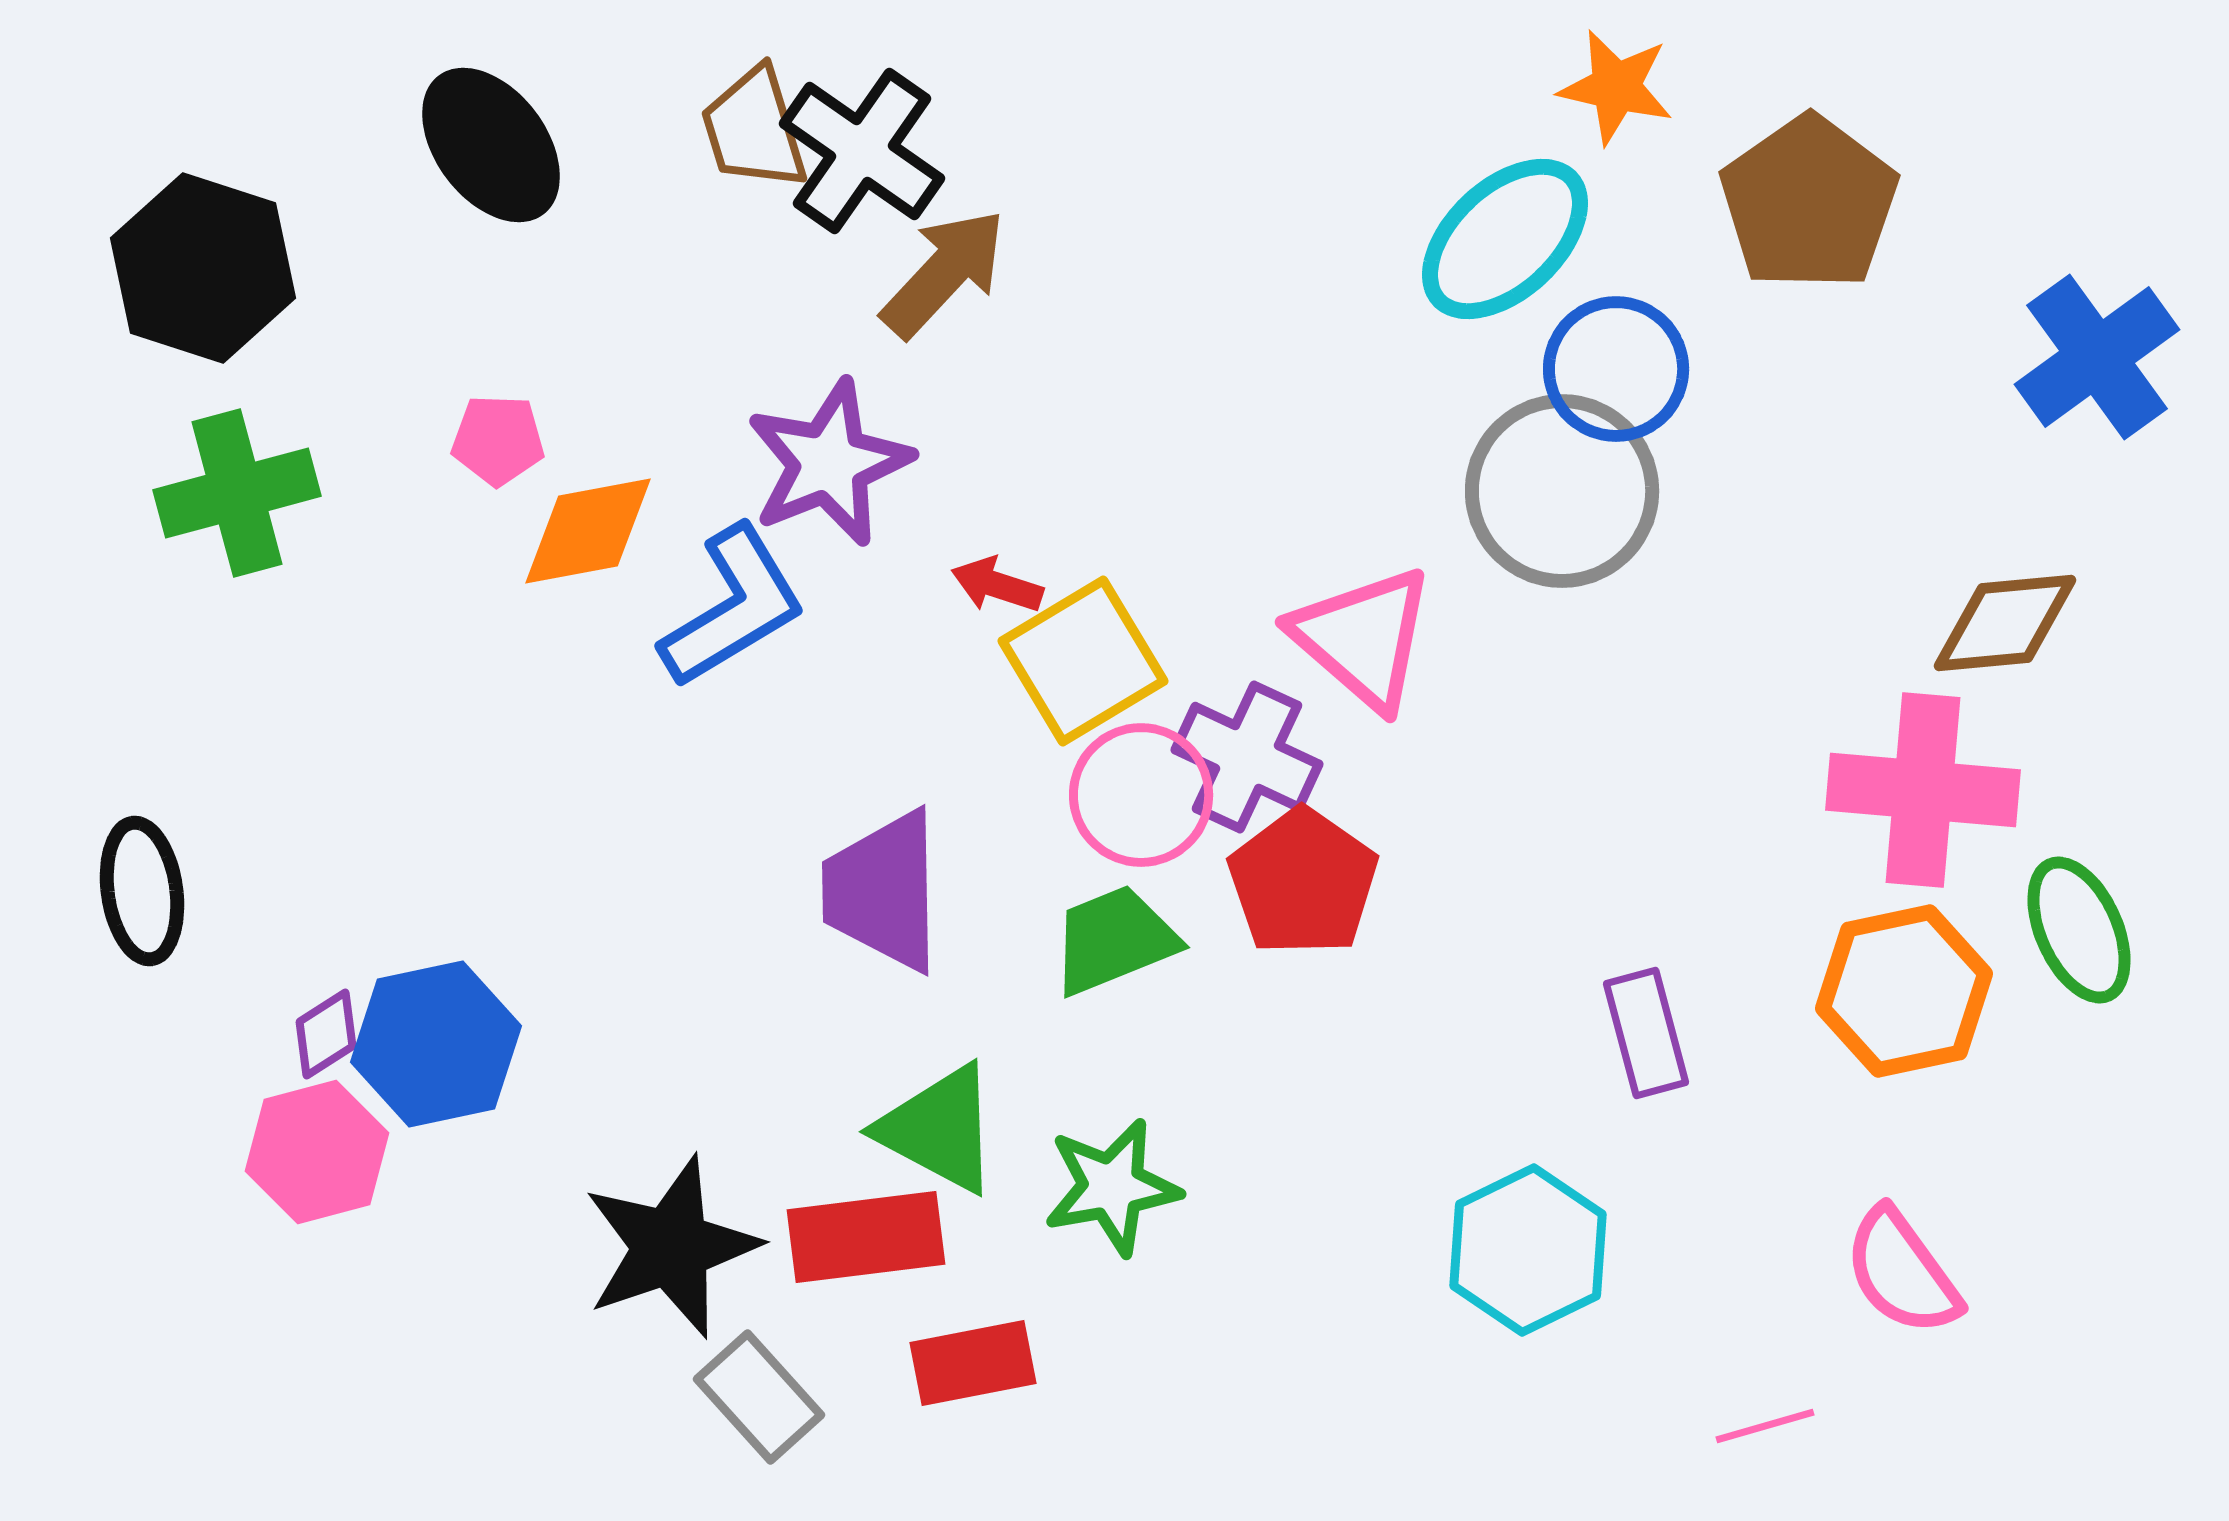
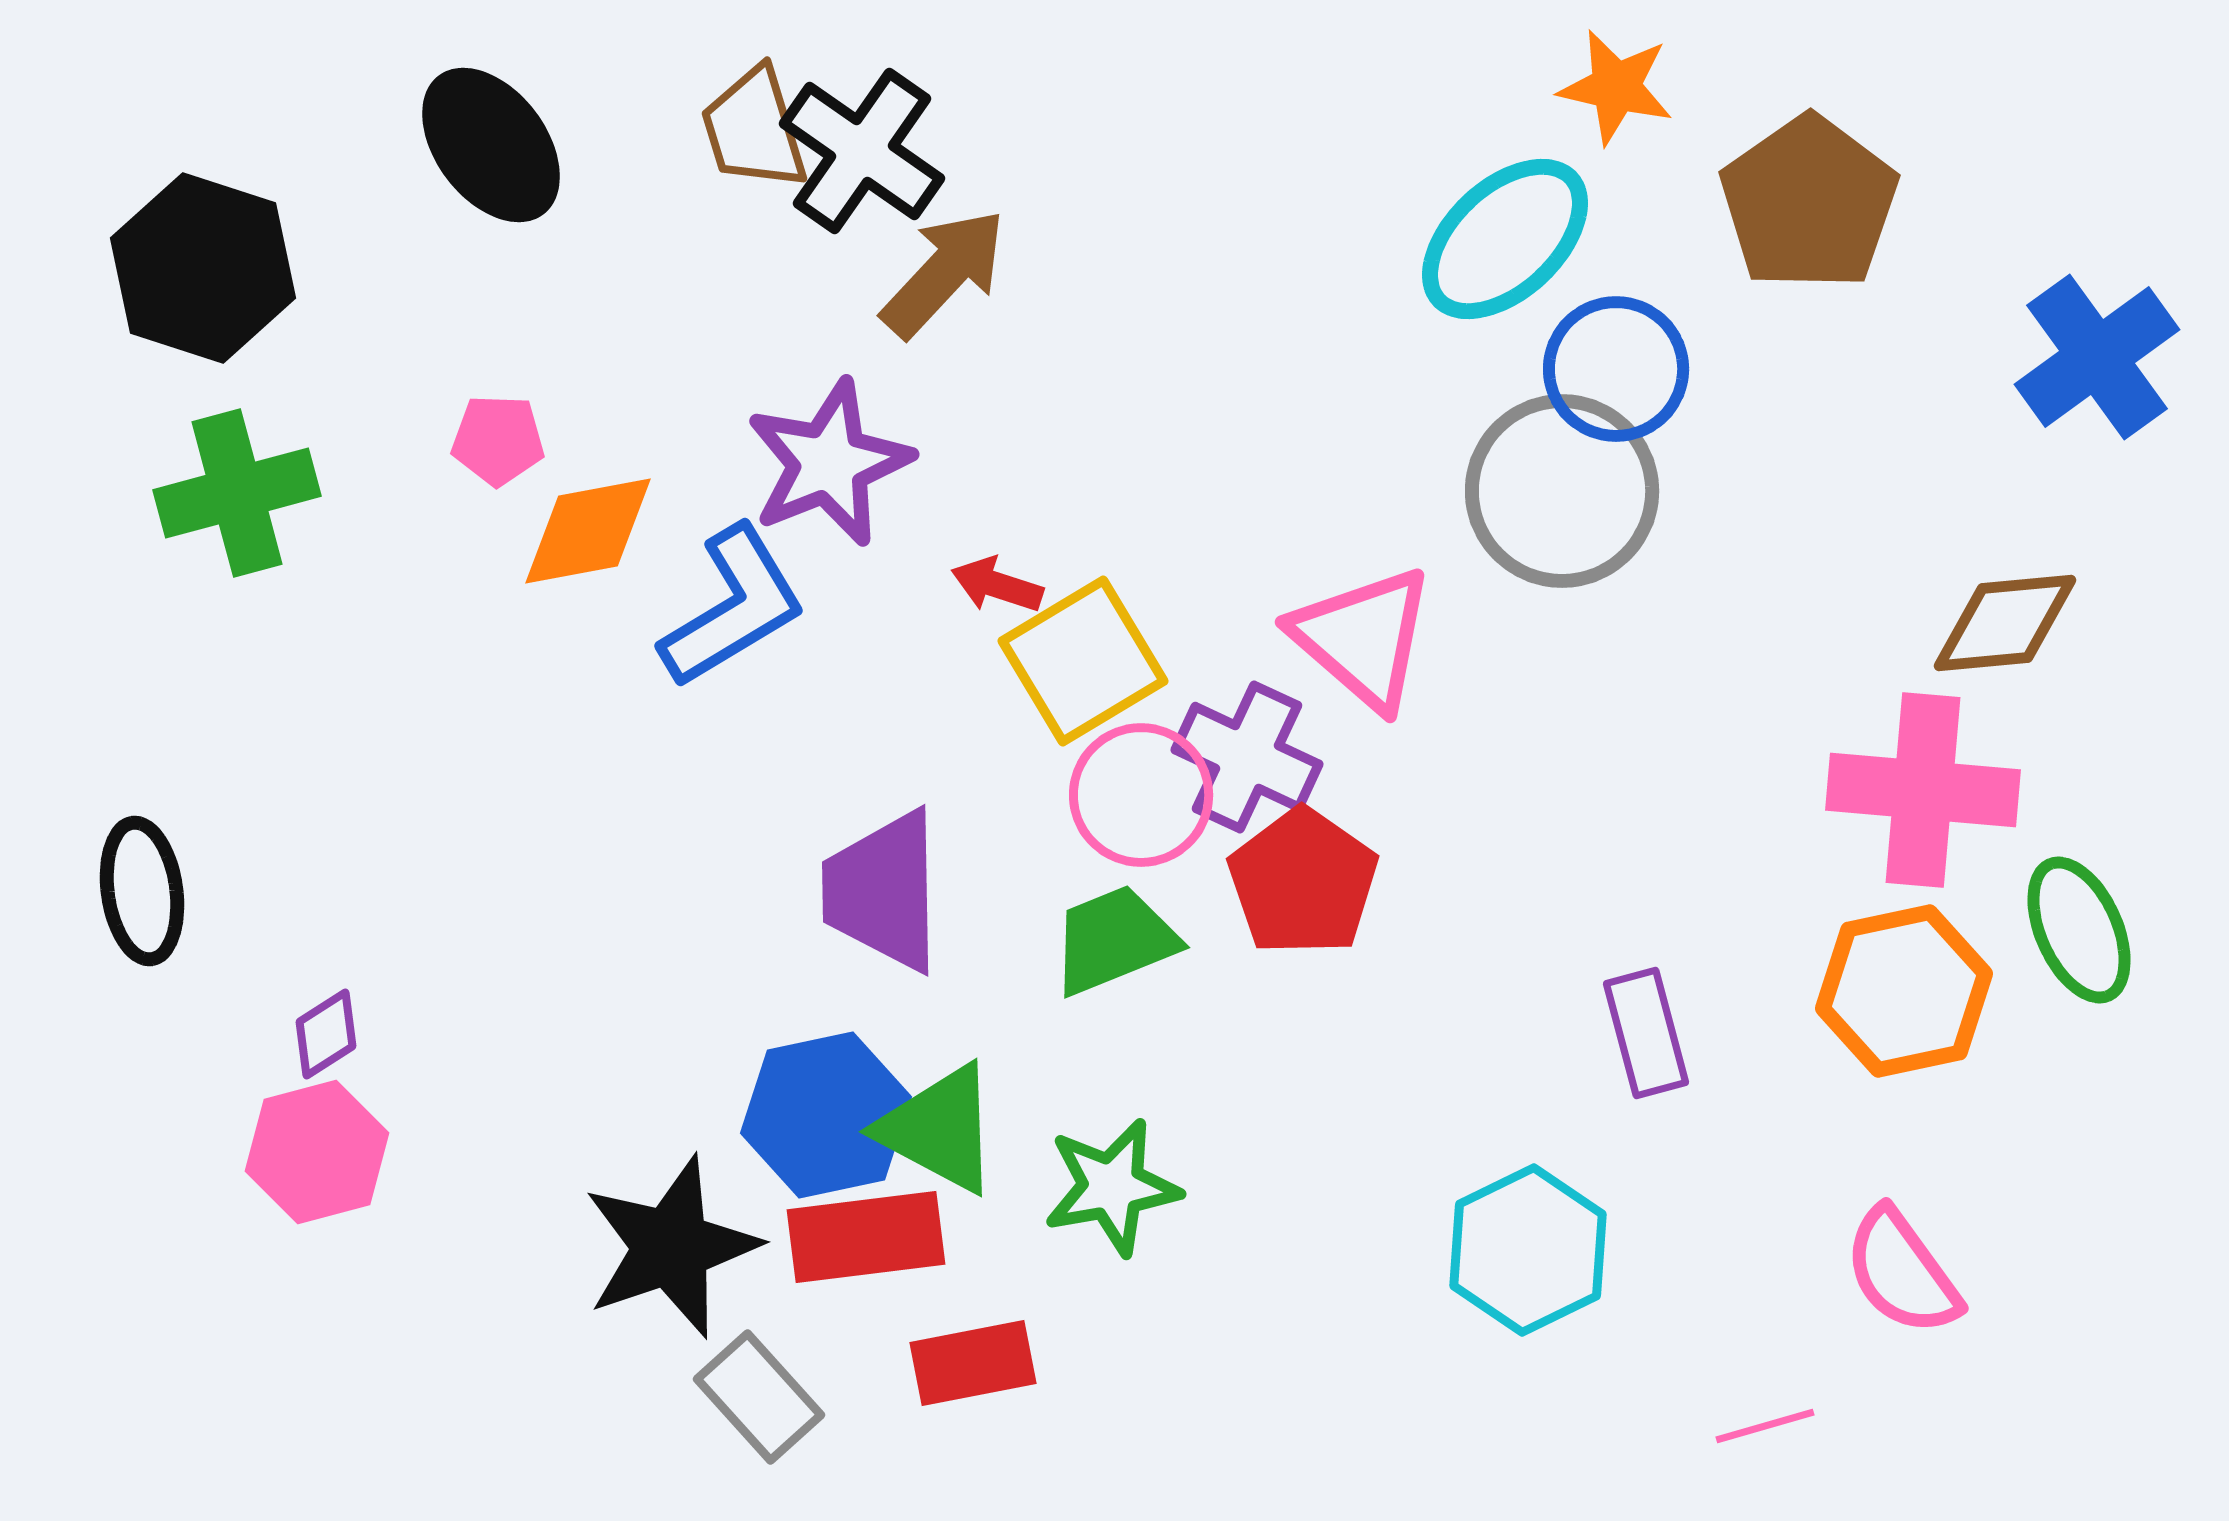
blue hexagon at (436, 1044): moved 390 px right, 71 px down
